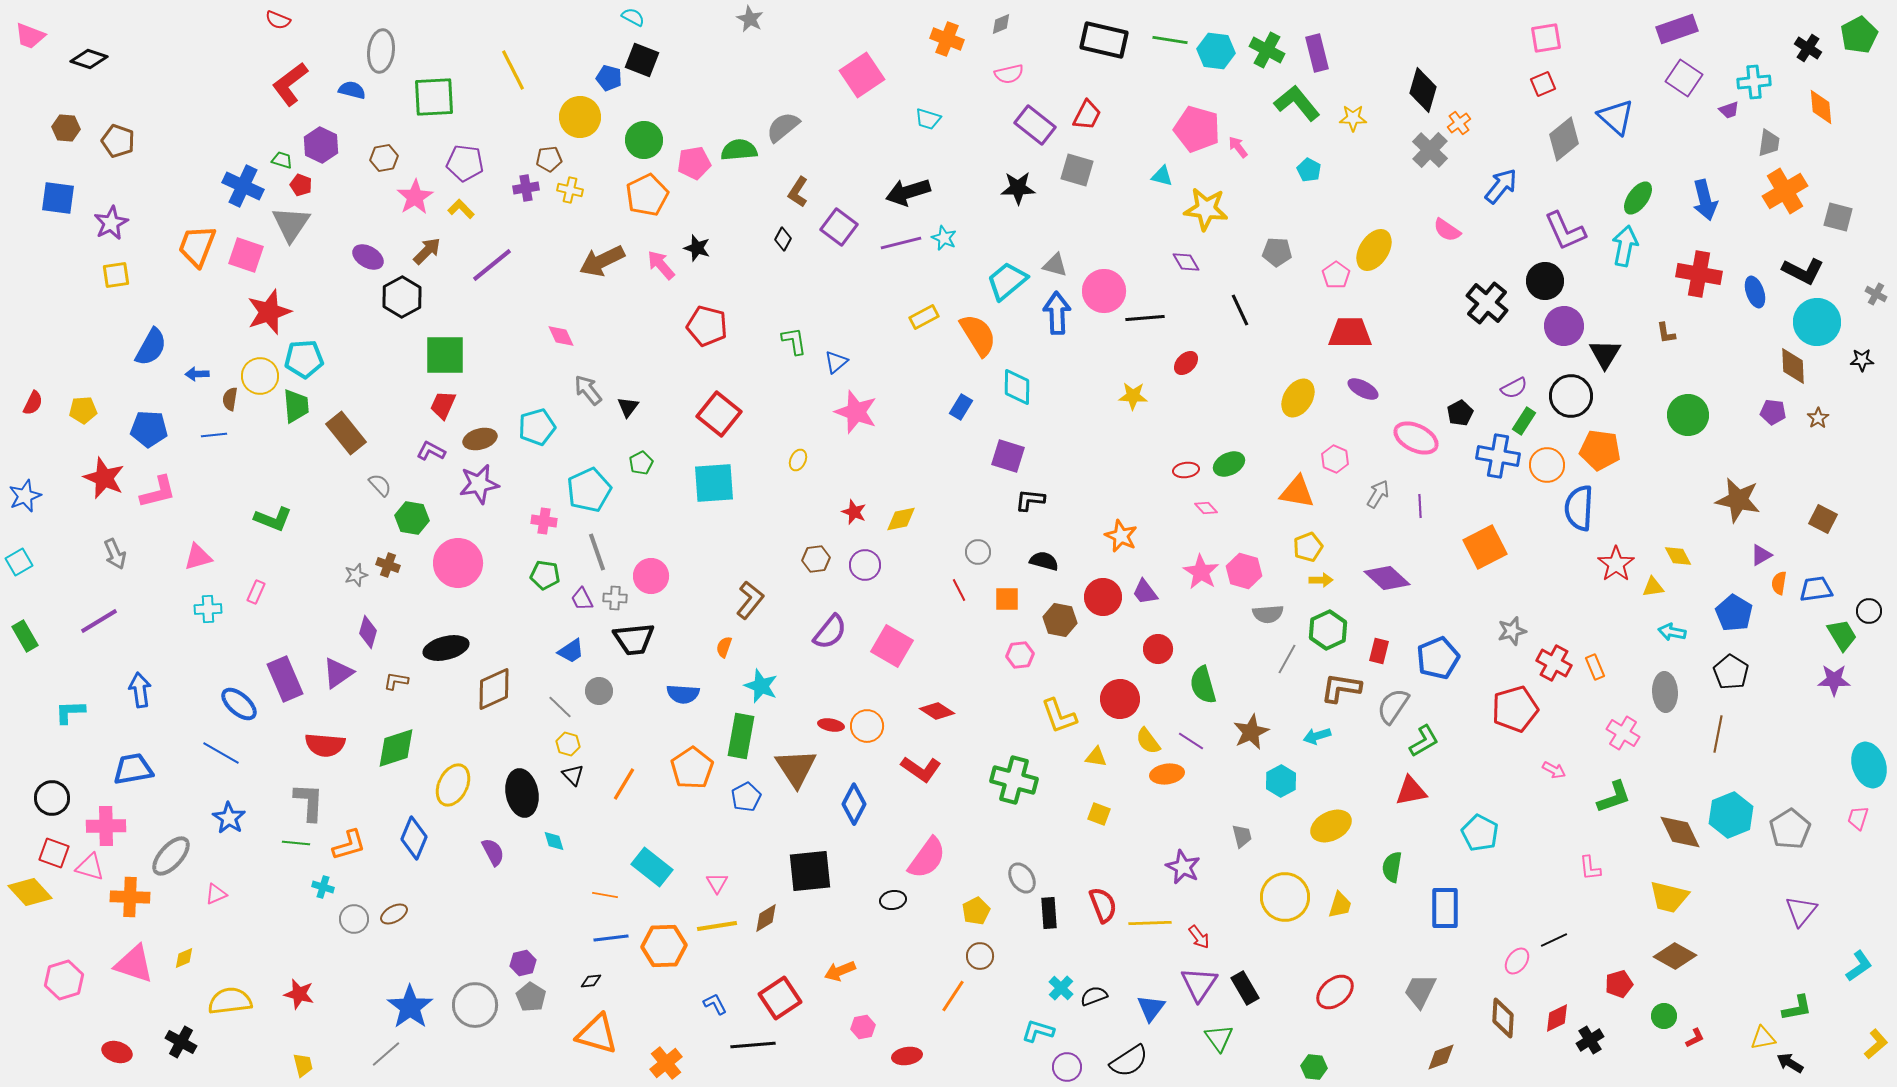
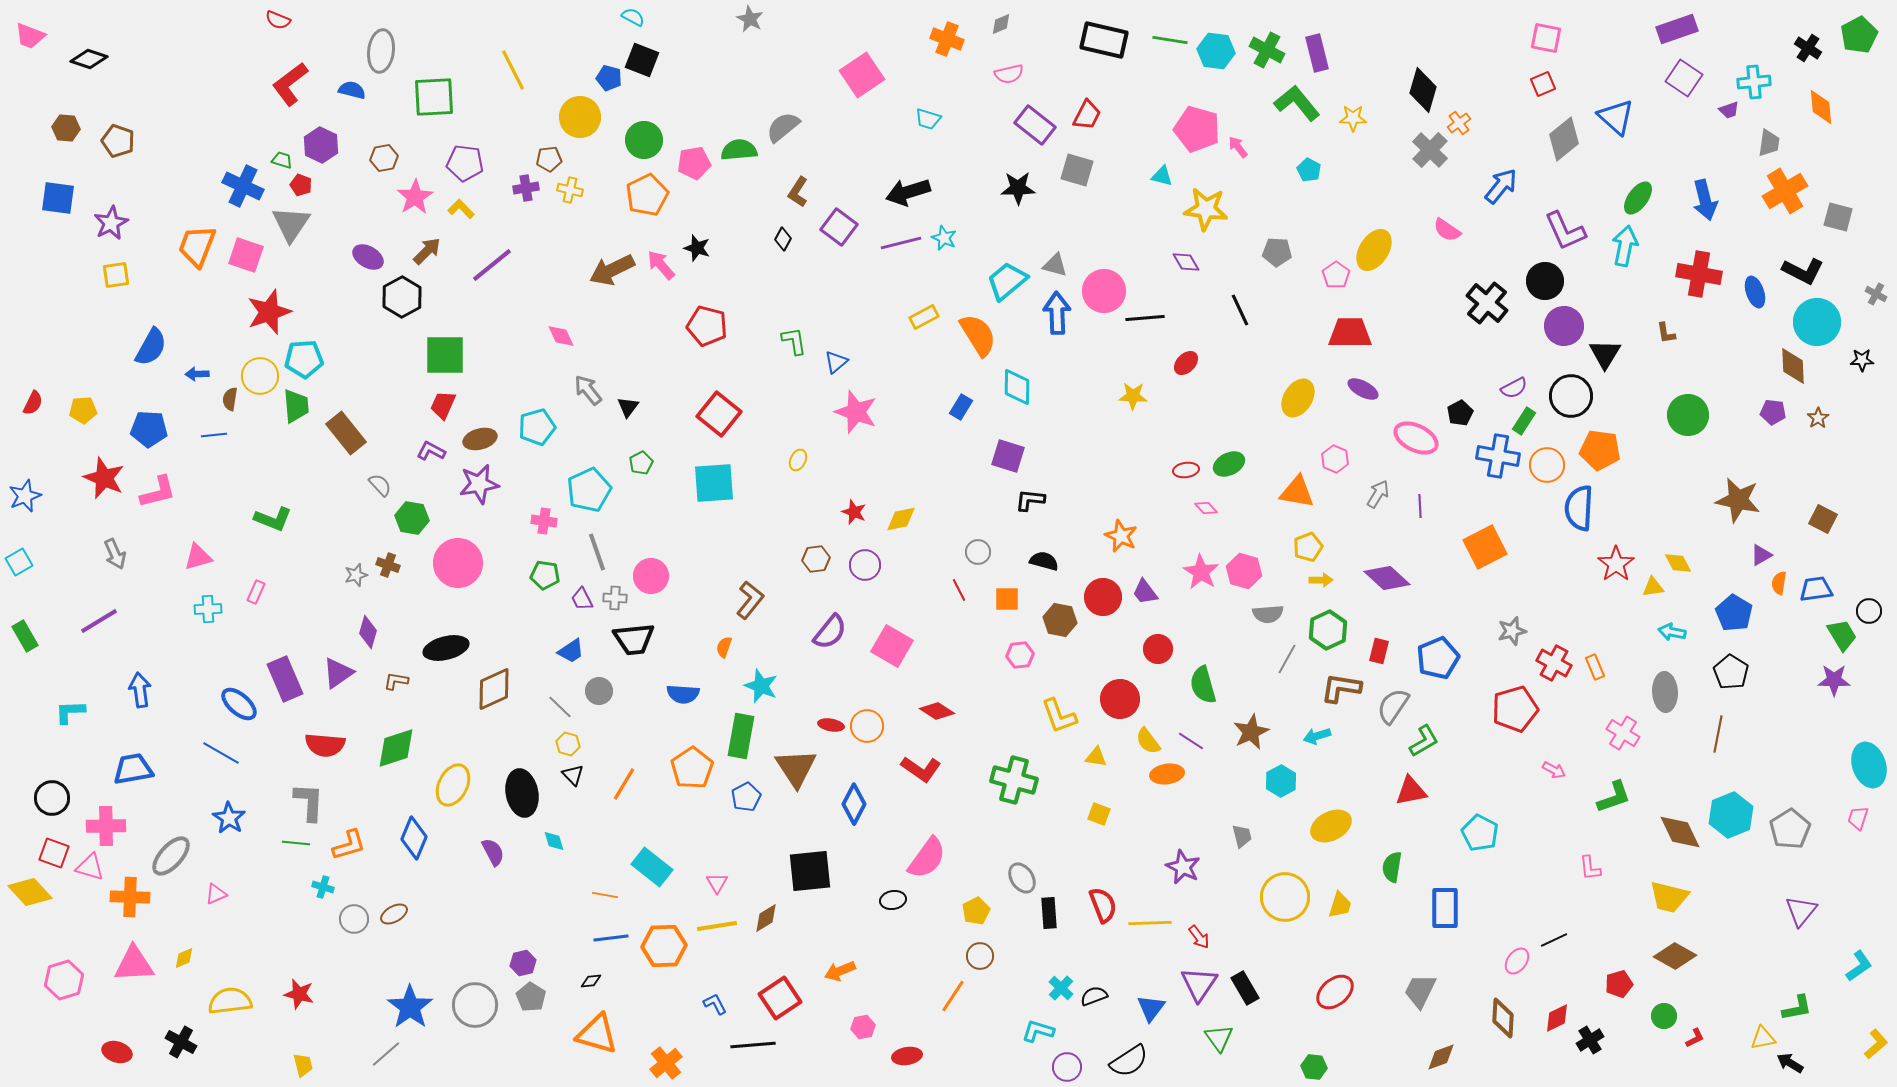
pink square at (1546, 38): rotated 20 degrees clockwise
brown arrow at (602, 261): moved 10 px right, 9 px down
yellow diamond at (1678, 556): moved 7 px down
pink triangle at (134, 964): rotated 21 degrees counterclockwise
